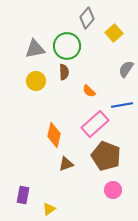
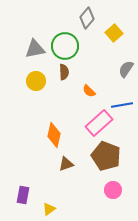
green circle: moved 2 px left
pink rectangle: moved 4 px right, 1 px up
